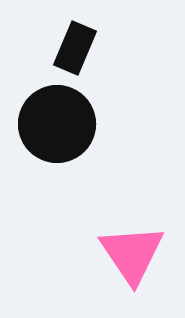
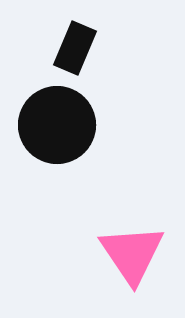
black circle: moved 1 px down
